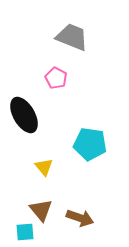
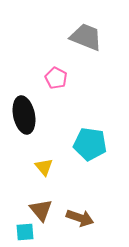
gray trapezoid: moved 14 px right
black ellipse: rotated 18 degrees clockwise
